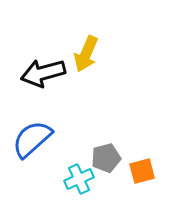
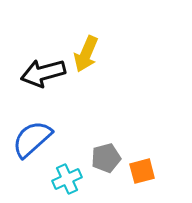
cyan cross: moved 12 px left
